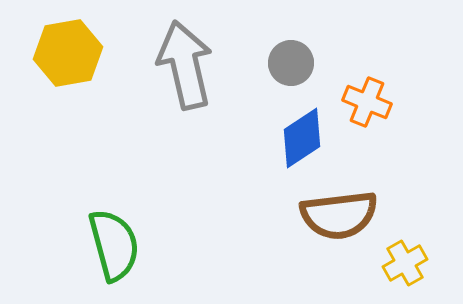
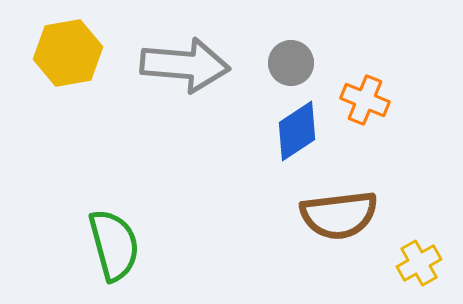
gray arrow: rotated 108 degrees clockwise
orange cross: moved 2 px left, 2 px up
blue diamond: moved 5 px left, 7 px up
yellow cross: moved 14 px right
